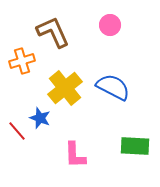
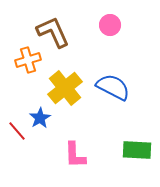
orange cross: moved 6 px right, 1 px up
blue star: rotated 20 degrees clockwise
green rectangle: moved 2 px right, 4 px down
